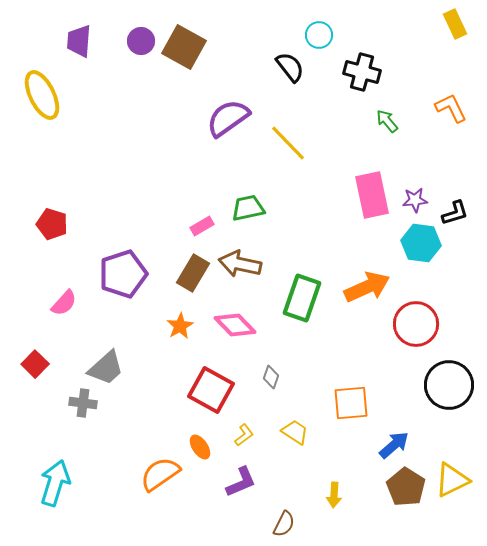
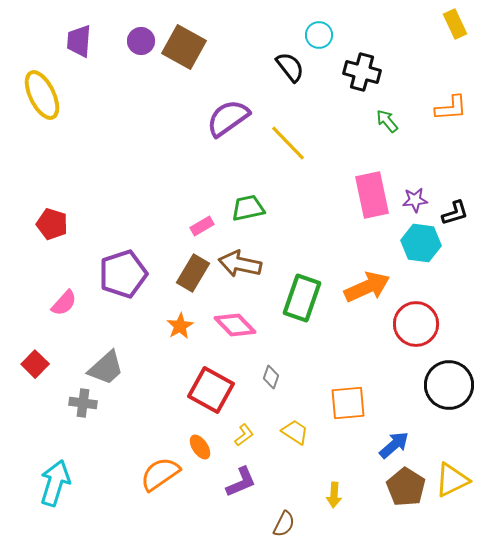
orange L-shape at (451, 108): rotated 112 degrees clockwise
orange square at (351, 403): moved 3 px left
